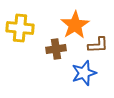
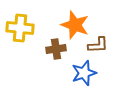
orange star: rotated 20 degrees counterclockwise
